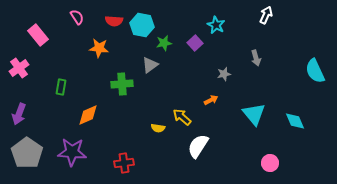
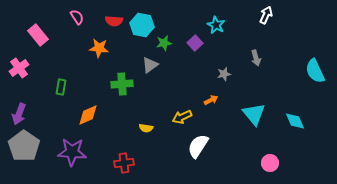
yellow arrow: rotated 66 degrees counterclockwise
yellow semicircle: moved 12 px left
gray pentagon: moved 3 px left, 7 px up
